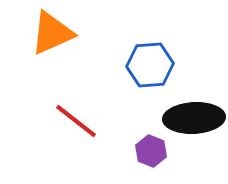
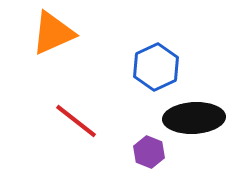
orange triangle: moved 1 px right
blue hexagon: moved 6 px right, 2 px down; rotated 21 degrees counterclockwise
purple hexagon: moved 2 px left, 1 px down
